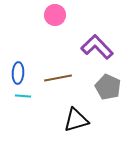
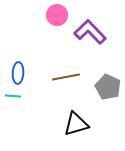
pink circle: moved 2 px right
purple L-shape: moved 7 px left, 15 px up
brown line: moved 8 px right, 1 px up
cyan line: moved 10 px left
black triangle: moved 4 px down
